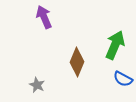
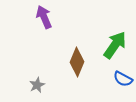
green arrow: rotated 12 degrees clockwise
gray star: rotated 21 degrees clockwise
